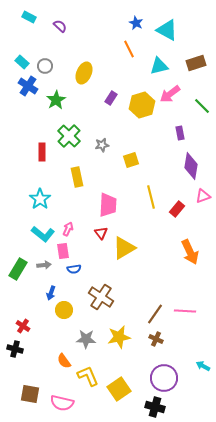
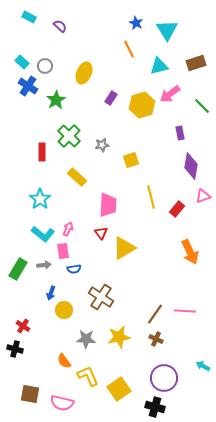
cyan triangle at (167, 30): rotated 30 degrees clockwise
yellow rectangle at (77, 177): rotated 36 degrees counterclockwise
